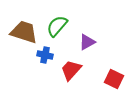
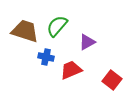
brown trapezoid: moved 1 px right, 1 px up
blue cross: moved 1 px right, 2 px down
red trapezoid: rotated 25 degrees clockwise
red square: moved 2 px left, 1 px down; rotated 12 degrees clockwise
